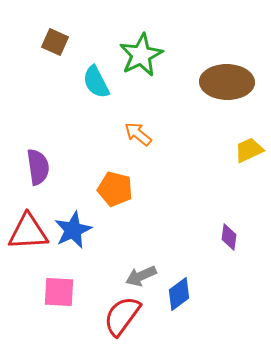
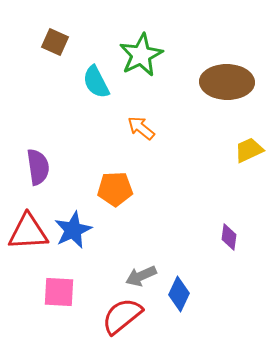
orange arrow: moved 3 px right, 6 px up
orange pentagon: rotated 16 degrees counterclockwise
blue diamond: rotated 28 degrees counterclockwise
red semicircle: rotated 15 degrees clockwise
